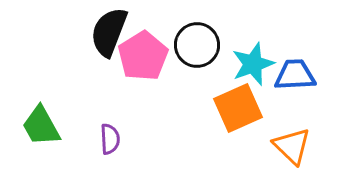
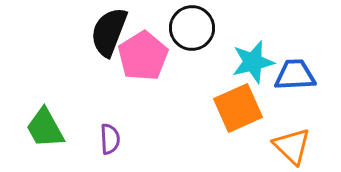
black circle: moved 5 px left, 17 px up
cyan star: moved 2 px up; rotated 6 degrees clockwise
green trapezoid: moved 4 px right, 2 px down
